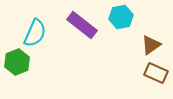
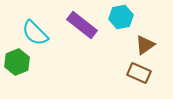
cyan semicircle: rotated 112 degrees clockwise
brown triangle: moved 6 px left
brown rectangle: moved 17 px left
